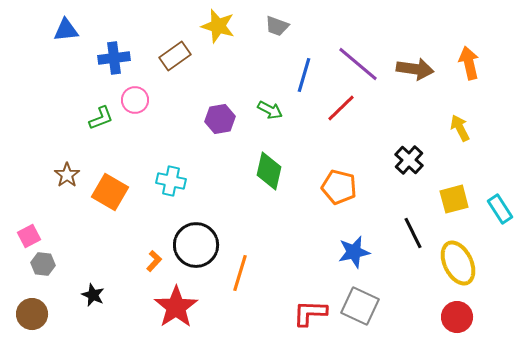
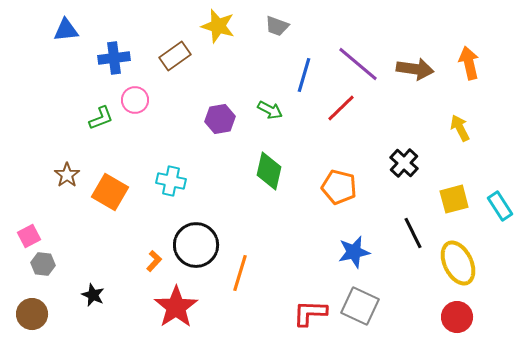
black cross: moved 5 px left, 3 px down
cyan rectangle: moved 3 px up
